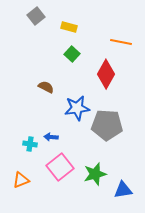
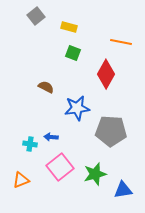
green square: moved 1 px right, 1 px up; rotated 21 degrees counterclockwise
gray pentagon: moved 4 px right, 6 px down
